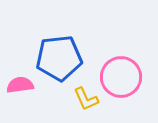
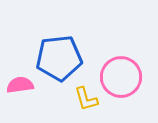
yellow L-shape: rotated 8 degrees clockwise
